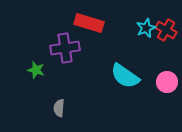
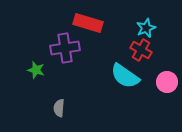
red rectangle: moved 1 px left
red cross: moved 25 px left, 20 px down
